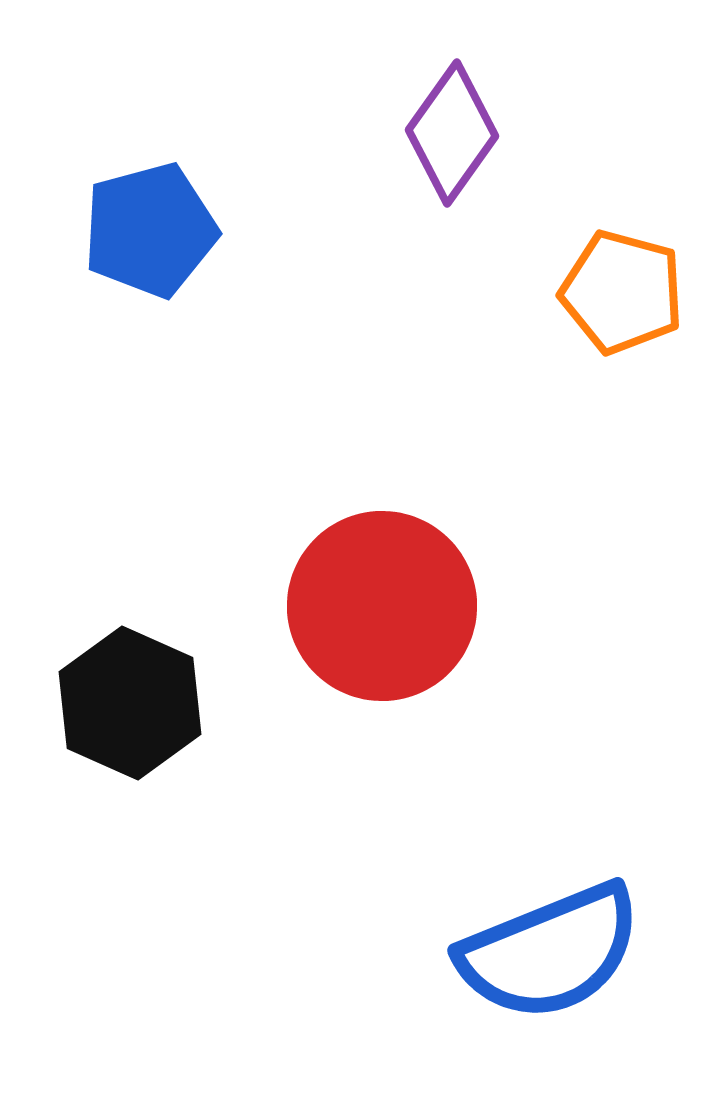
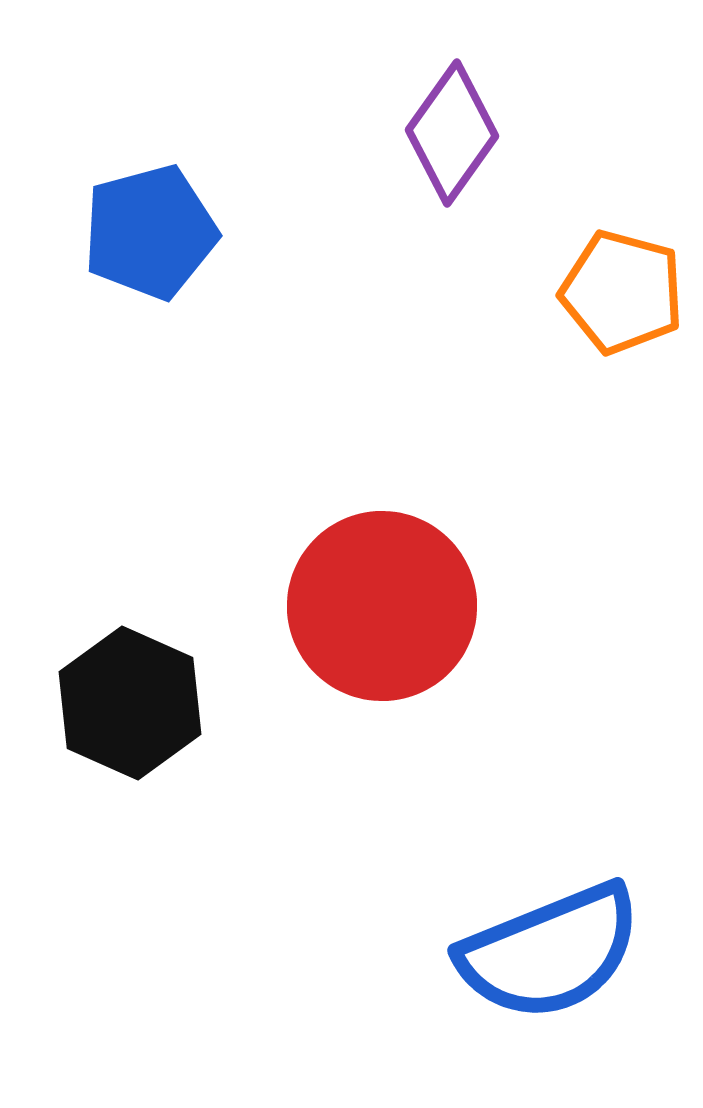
blue pentagon: moved 2 px down
